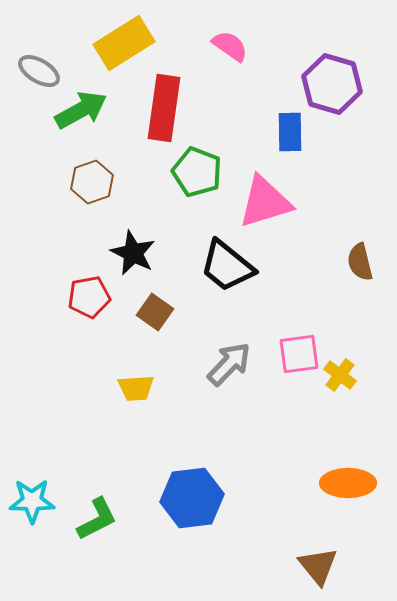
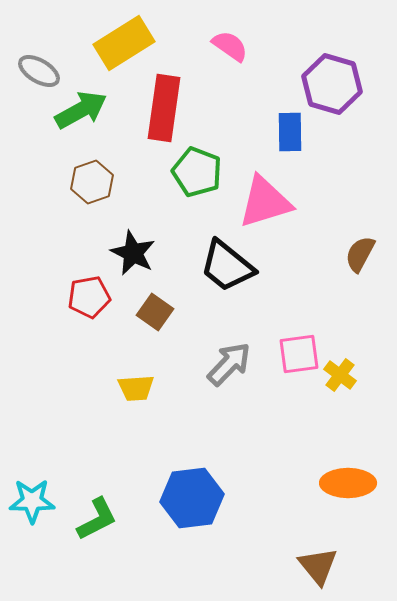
brown semicircle: moved 8 px up; rotated 42 degrees clockwise
